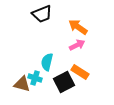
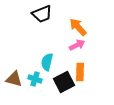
orange arrow: rotated 12 degrees clockwise
orange rectangle: rotated 60 degrees clockwise
cyan cross: moved 1 px down
brown triangle: moved 8 px left, 5 px up
